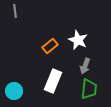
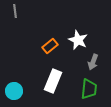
gray arrow: moved 8 px right, 4 px up
